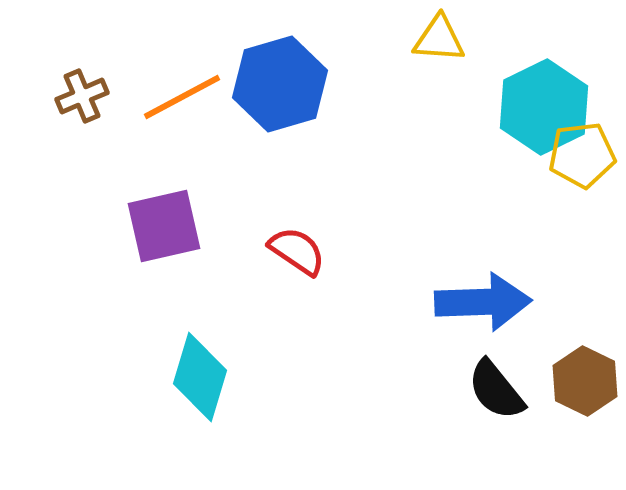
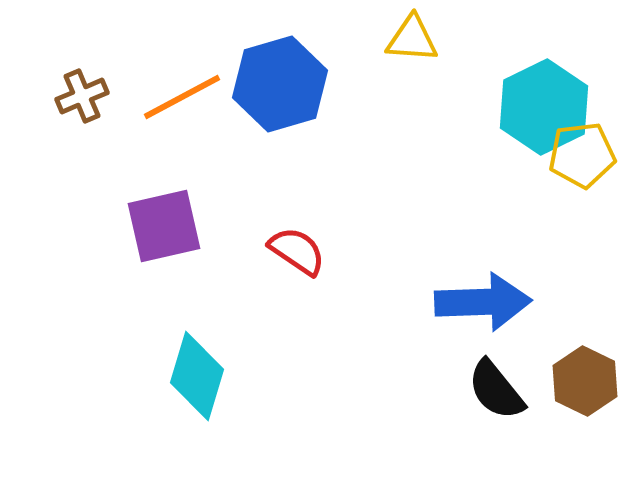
yellow triangle: moved 27 px left
cyan diamond: moved 3 px left, 1 px up
